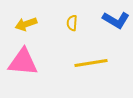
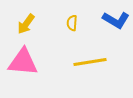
yellow arrow: rotated 35 degrees counterclockwise
yellow line: moved 1 px left, 1 px up
